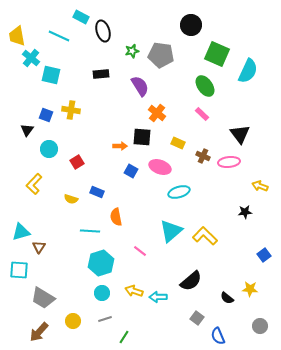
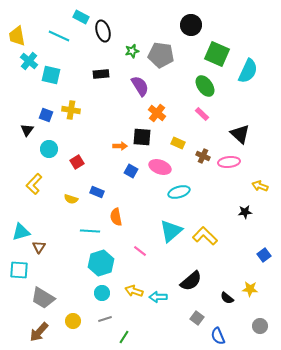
cyan cross at (31, 58): moved 2 px left, 3 px down
black triangle at (240, 134): rotated 10 degrees counterclockwise
